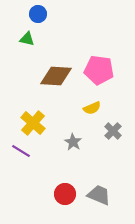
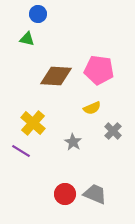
gray trapezoid: moved 4 px left, 1 px up
